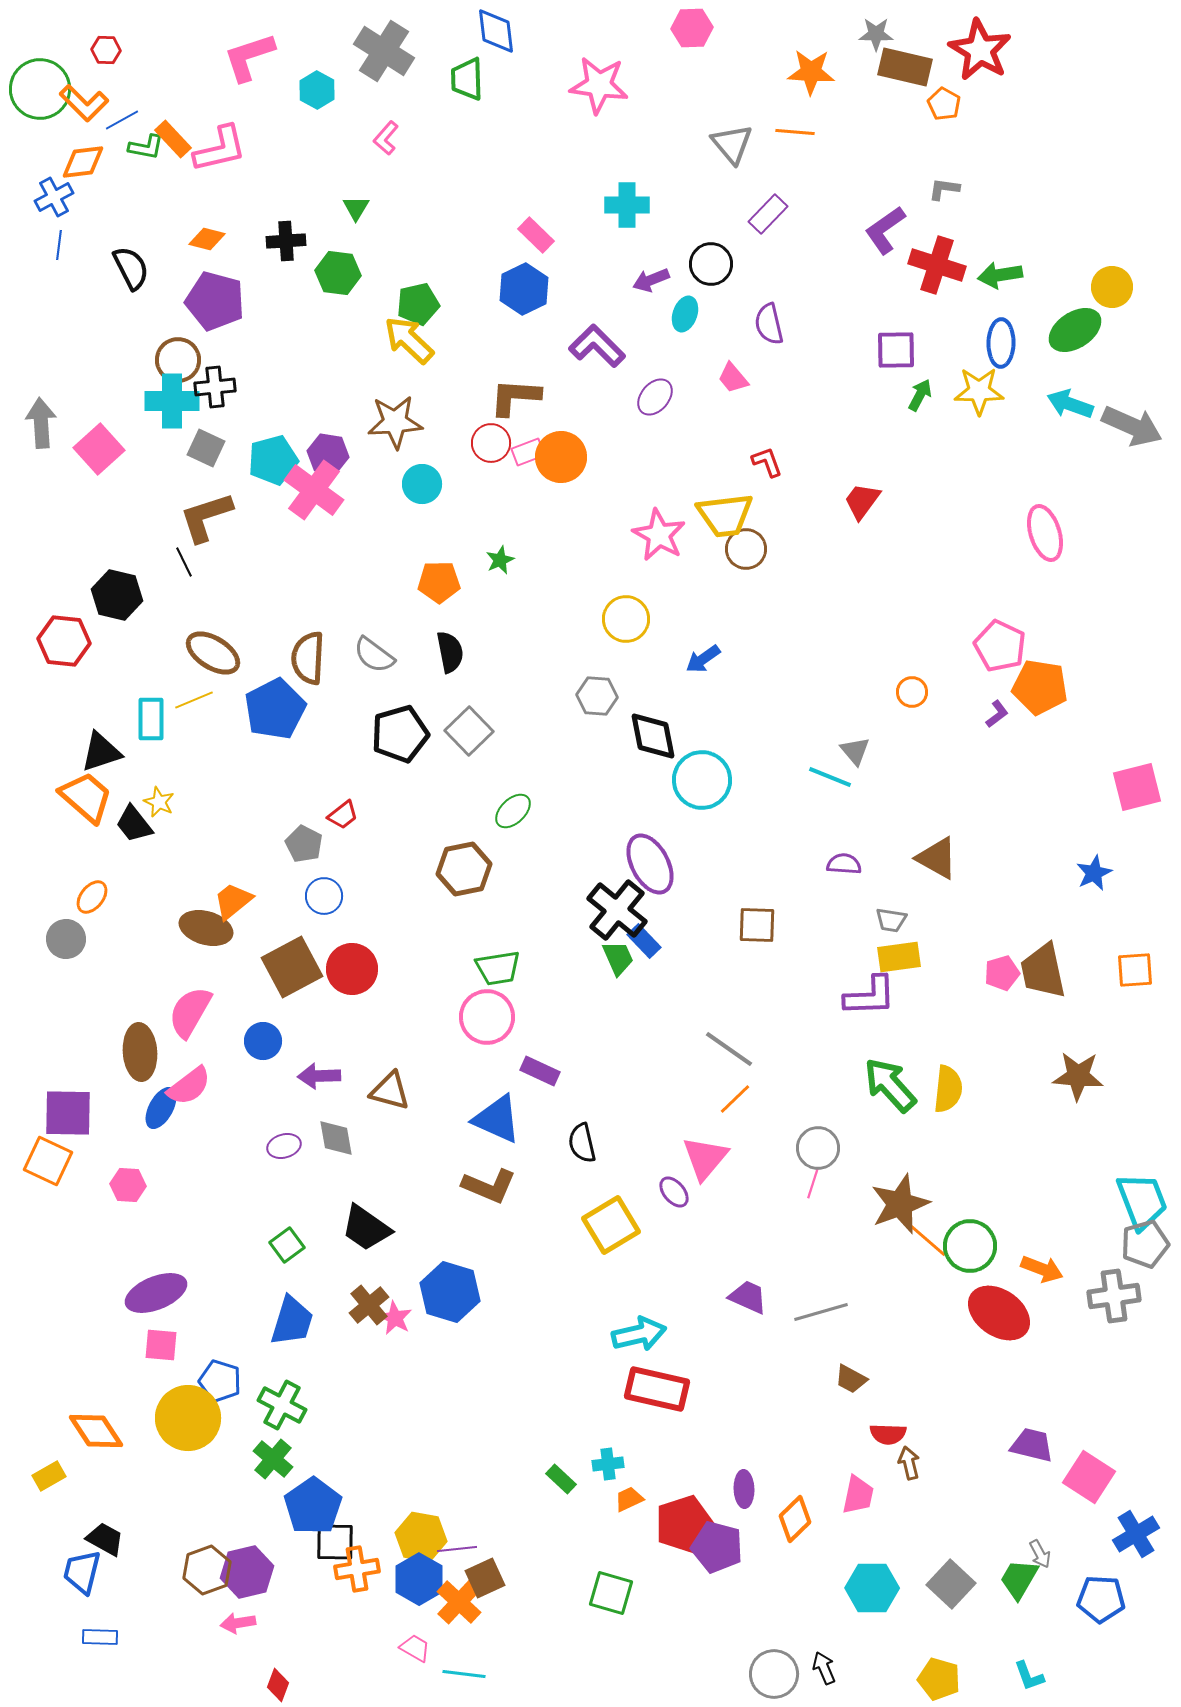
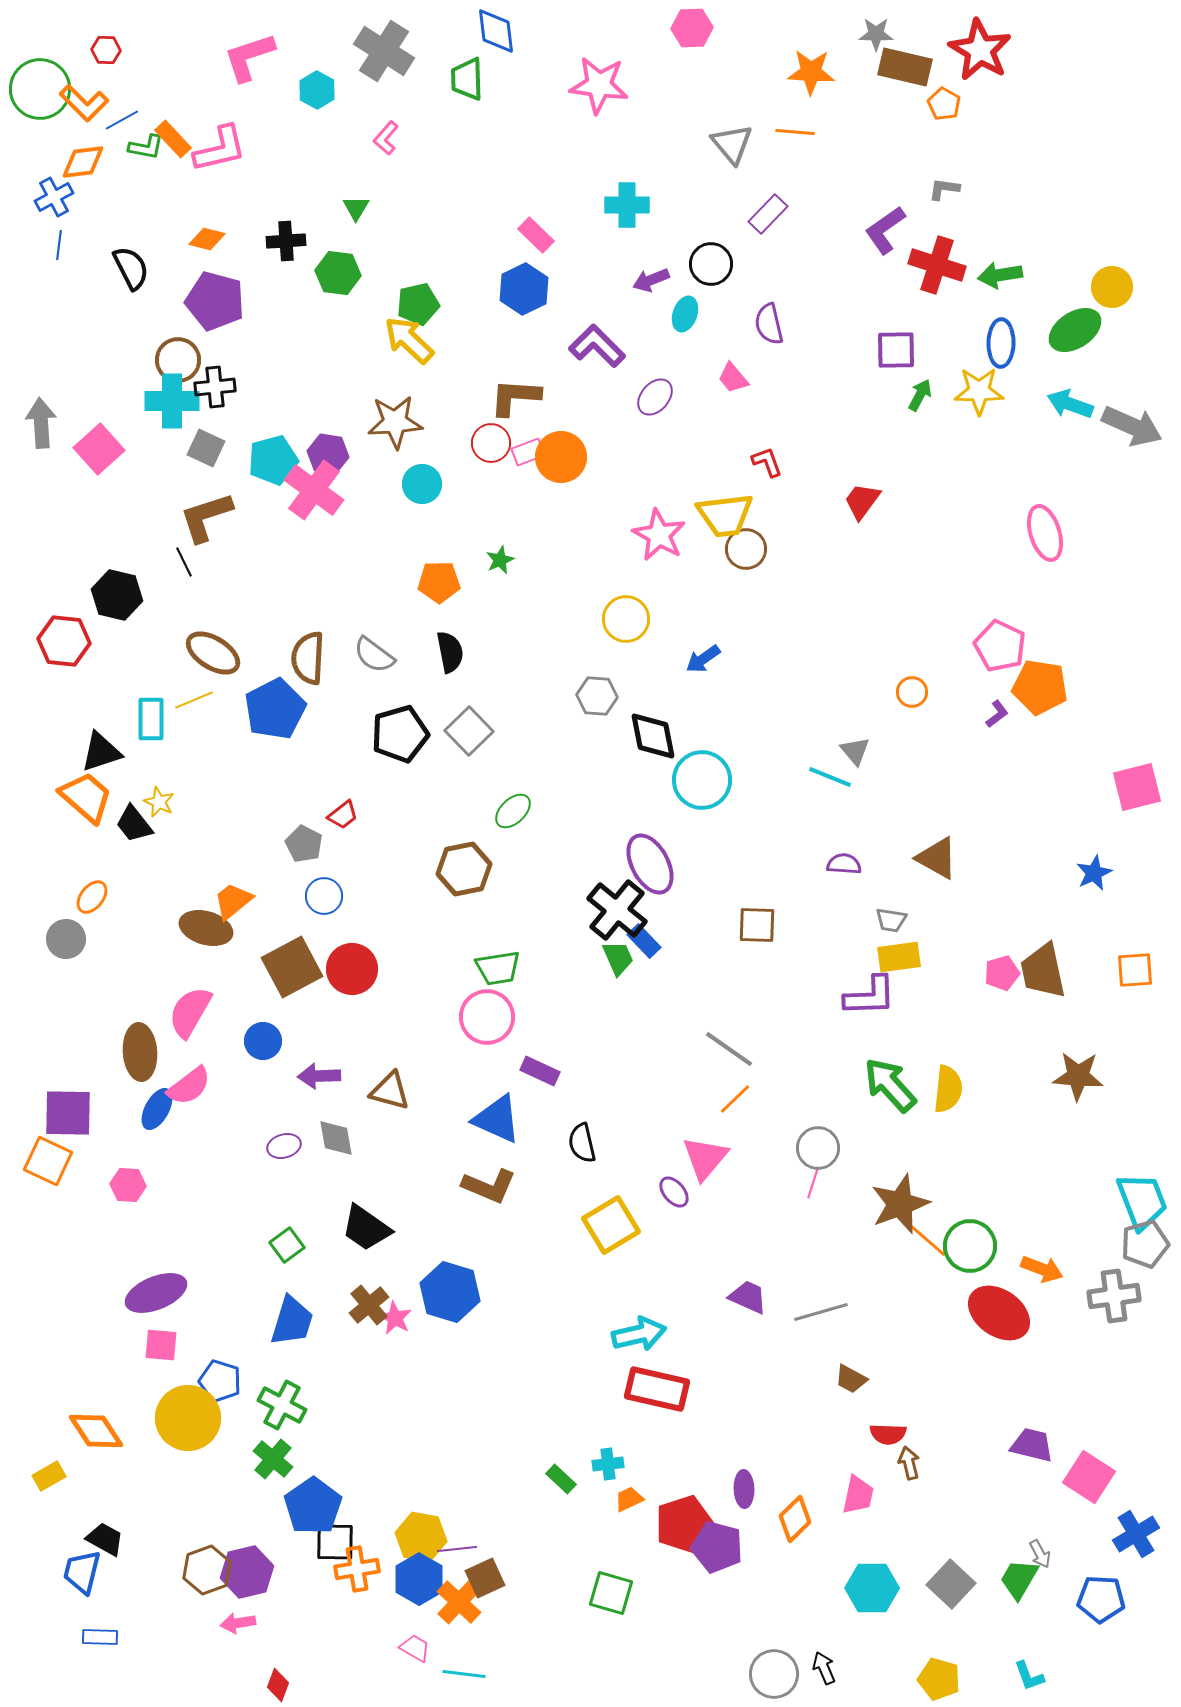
blue ellipse at (161, 1108): moved 4 px left, 1 px down
